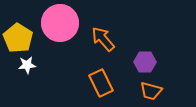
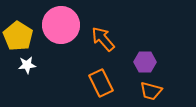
pink circle: moved 1 px right, 2 px down
yellow pentagon: moved 2 px up
